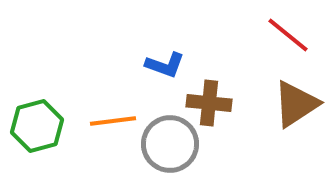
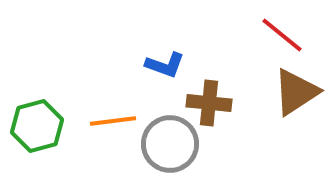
red line: moved 6 px left
brown triangle: moved 12 px up
